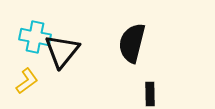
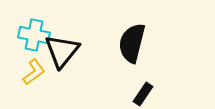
cyan cross: moved 1 px left, 2 px up
yellow L-shape: moved 7 px right, 9 px up
black rectangle: moved 7 px left; rotated 35 degrees clockwise
